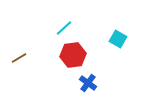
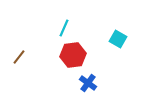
cyan line: rotated 24 degrees counterclockwise
brown line: moved 1 px up; rotated 21 degrees counterclockwise
